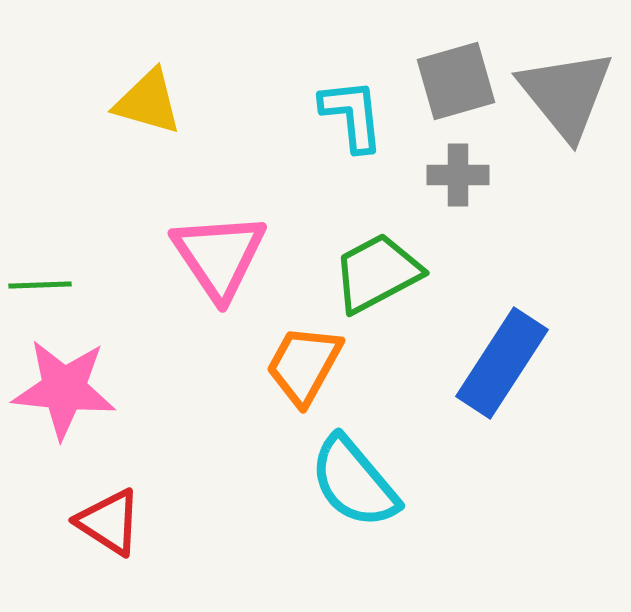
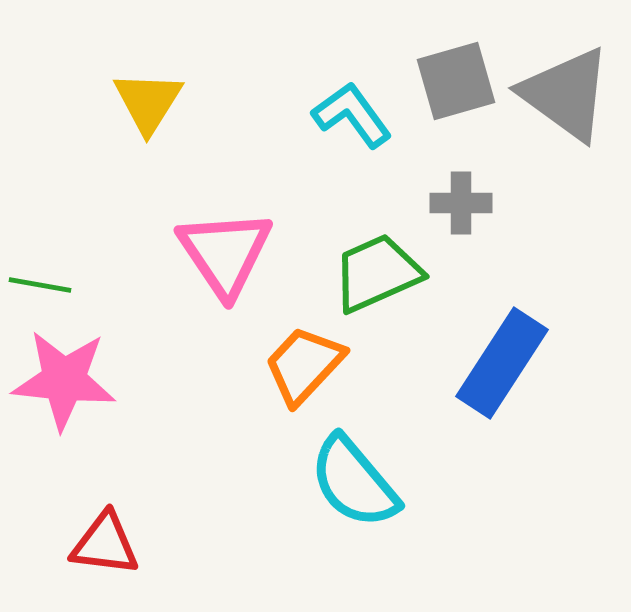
gray triangle: rotated 15 degrees counterclockwise
yellow triangle: rotated 46 degrees clockwise
cyan L-shape: rotated 30 degrees counterclockwise
gray cross: moved 3 px right, 28 px down
pink triangle: moved 6 px right, 3 px up
green trapezoid: rotated 4 degrees clockwise
green line: rotated 12 degrees clockwise
orange trapezoid: rotated 14 degrees clockwise
pink star: moved 9 px up
red triangle: moved 4 px left, 22 px down; rotated 26 degrees counterclockwise
